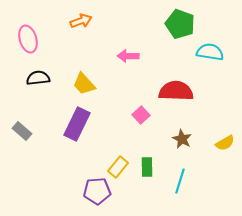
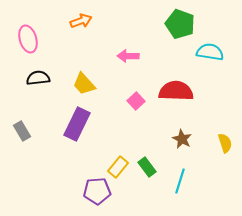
pink square: moved 5 px left, 14 px up
gray rectangle: rotated 18 degrees clockwise
yellow semicircle: rotated 78 degrees counterclockwise
green rectangle: rotated 36 degrees counterclockwise
